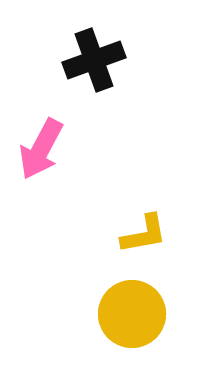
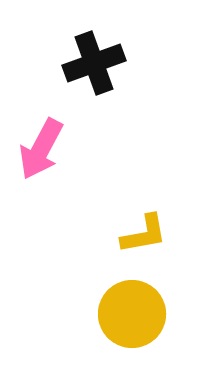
black cross: moved 3 px down
